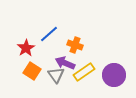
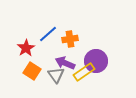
blue line: moved 1 px left
orange cross: moved 5 px left, 6 px up; rotated 28 degrees counterclockwise
purple circle: moved 18 px left, 14 px up
